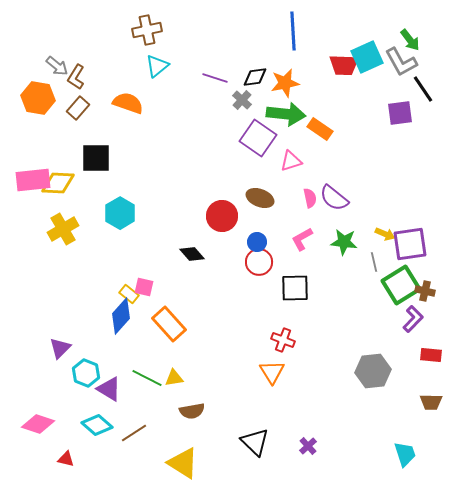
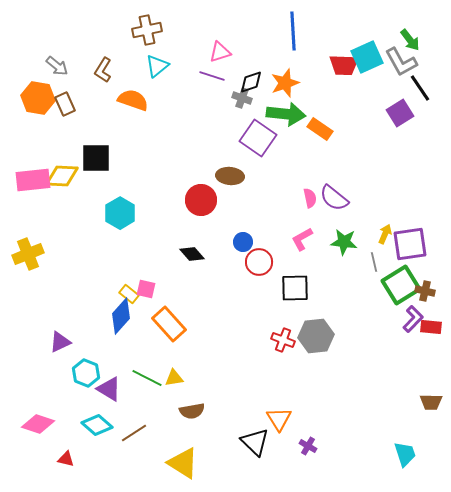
brown L-shape at (76, 77): moved 27 px right, 7 px up
black diamond at (255, 77): moved 4 px left, 5 px down; rotated 10 degrees counterclockwise
purple line at (215, 78): moved 3 px left, 2 px up
orange star at (285, 83): rotated 8 degrees counterclockwise
black line at (423, 89): moved 3 px left, 1 px up
gray cross at (242, 100): moved 2 px up; rotated 24 degrees counterclockwise
orange semicircle at (128, 103): moved 5 px right, 3 px up
brown rectangle at (78, 108): moved 13 px left, 4 px up; rotated 65 degrees counterclockwise
purple square at (400, 113): rotated 24 degrees counterclockwise
pink triangle at (291, 161): moved 71 px left, 109 px up
yellow diamond at (58, 183): moved 4 px right, 7 px up
brown ellipse at (260, 198): moved 30 px left, 22 px up; rotated 16 degrees counterclockwise
red circle at (222, 216): moved 21 px left, 16 px up
yellow cross at (63, 229): moved 35 px left, 25 px down; rotated 8 degrees clockwise
yellow arrow at (385, 234): rotated 90 degrees counterclockwise
blue circle at (257, 242): moved 14 px left
pink square at (144, 287): moved 2 px right, 2 px down
purple triangle at (60, 348): moved 6 px up; rotated 20 degrees clockwise
red rectangle at (431, 355): moved 28 px up
gray hexagon at (373, 371): moved 57 px left, 35 px up
orange triangle at (272, 372): moved 7 px right, 47 px down
purple cross at (308, 446): rotated 18 degrees counterclockwise
